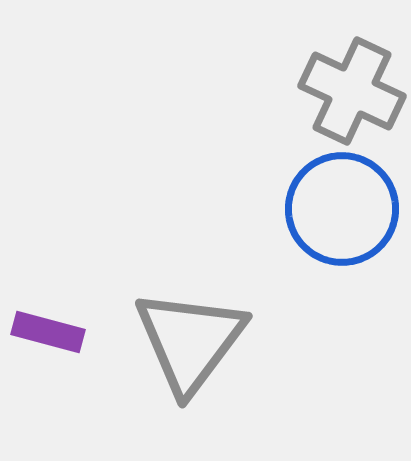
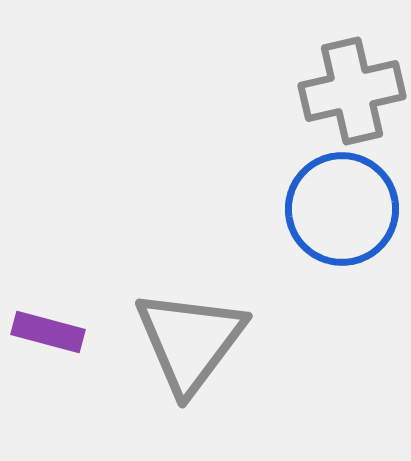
gray cross: rotated 38 degrees counterclockwise
